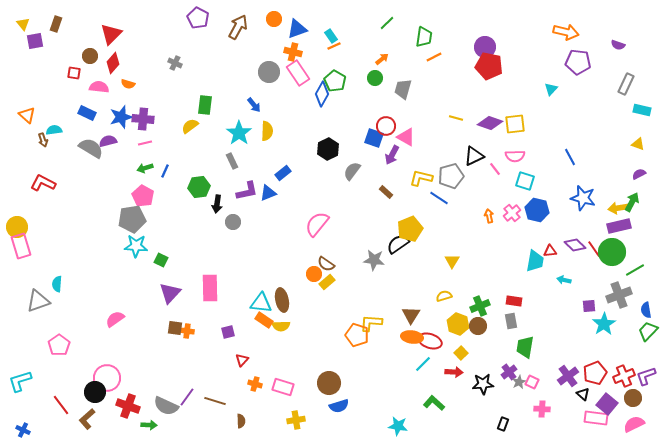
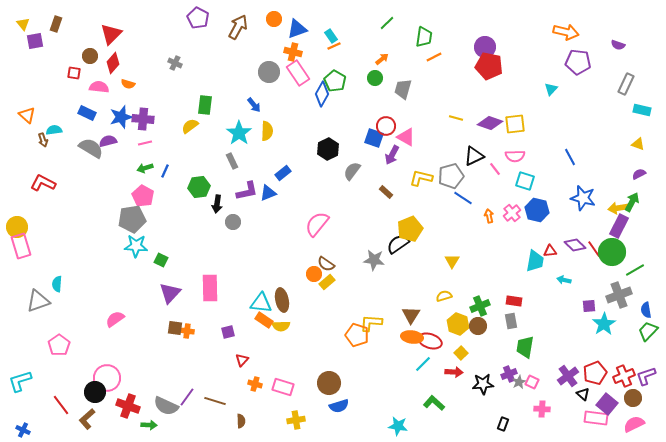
blue line at (439, 198): moved 24 px right
purple rectangle at (619, 226): rotated 50 degrees counterclockwise
purple cross at (509, 372): moved 2 px down; rotated 14 degrees clockwise
